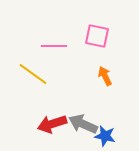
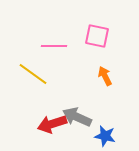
gray arrow: moved 6 px left, 7 px up
